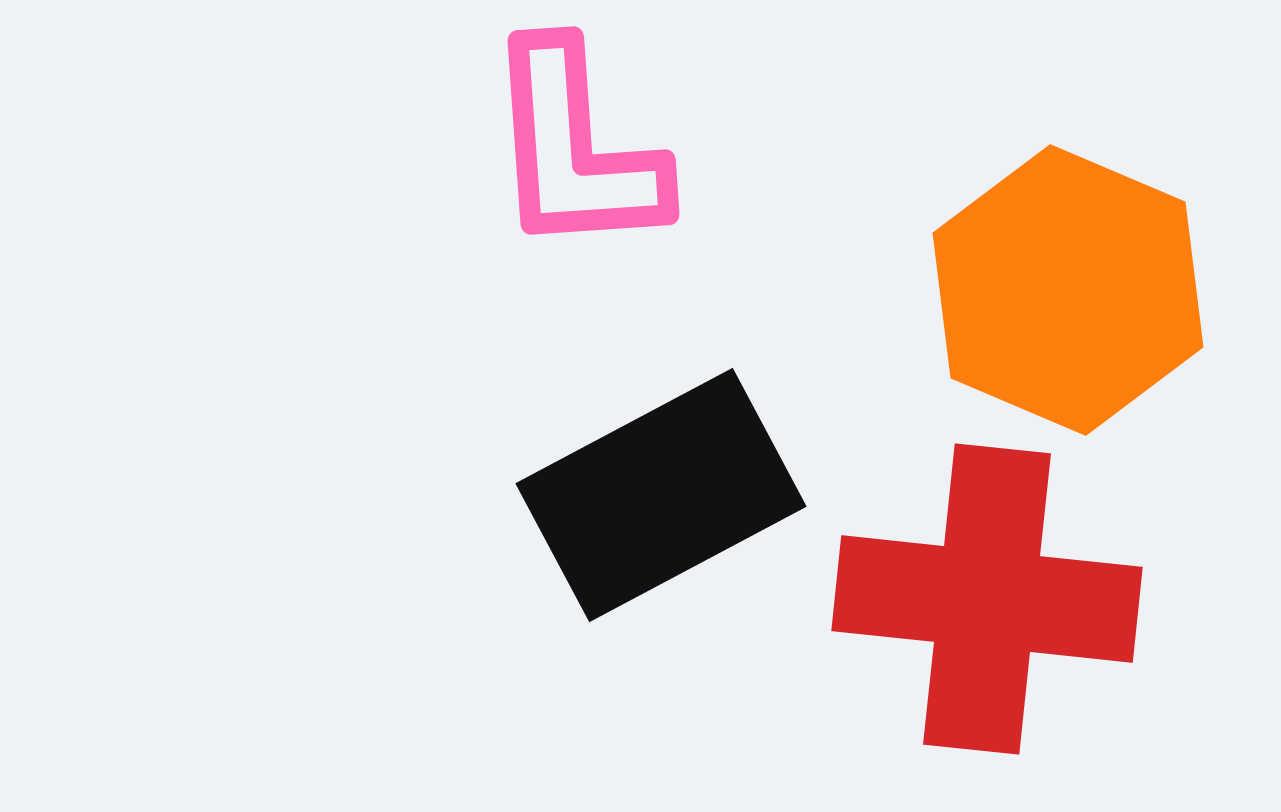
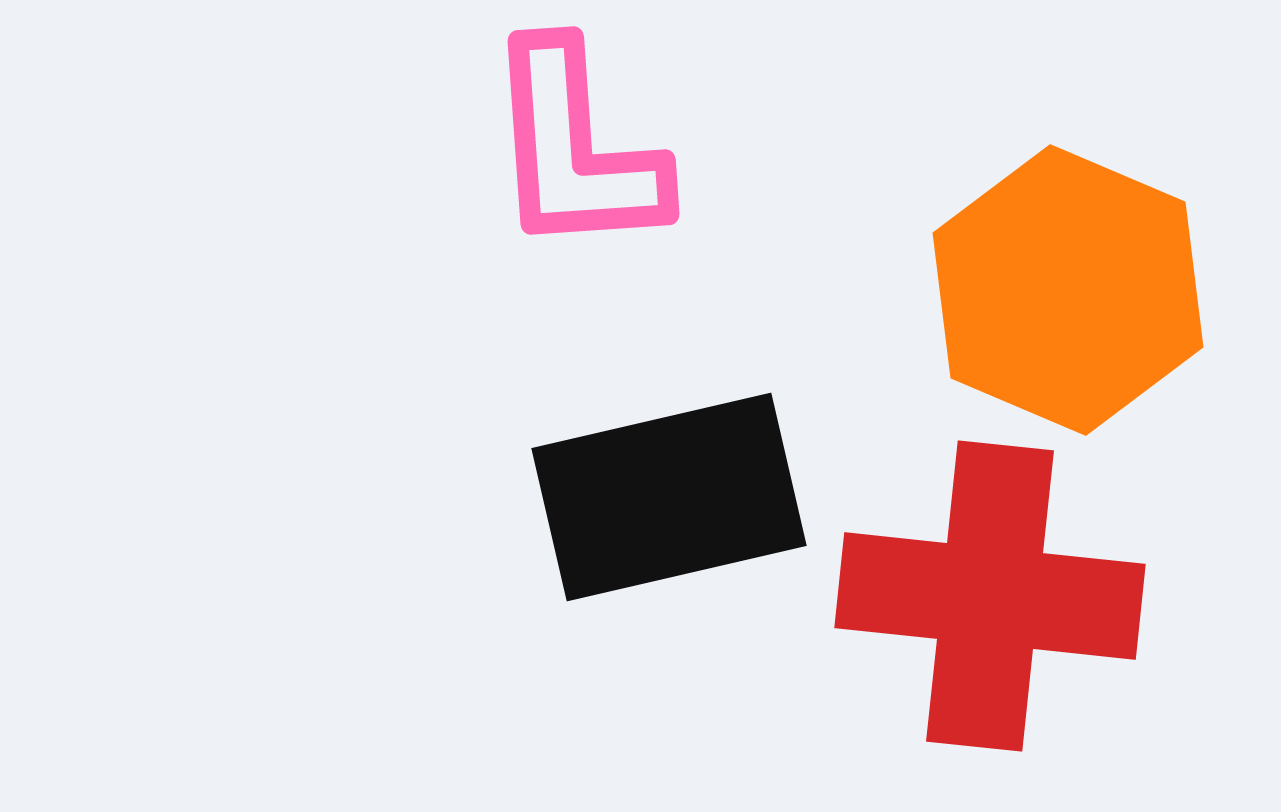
black rectangle: moved 8 px right, 2 px down; rotated 15 degrees clockwise
red cross: moved 3 px right, 3 px up
